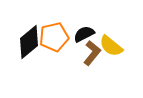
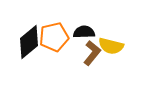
black semicircle: moved 2 px up; rotated 25 degrees clockwise
yellow semicircle: rotated 25 degrees counterclockwise
